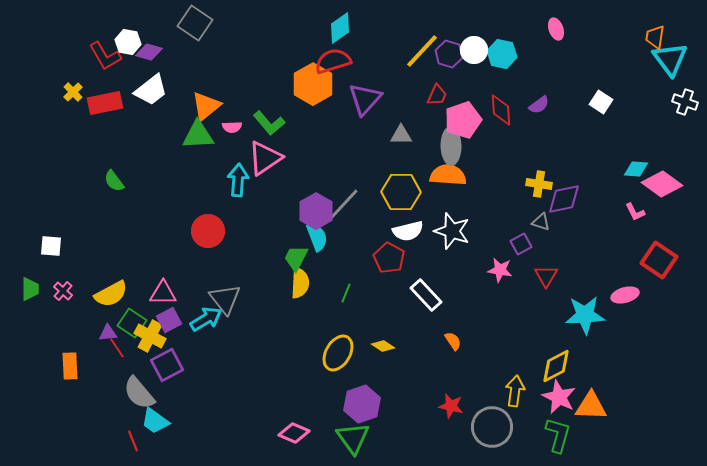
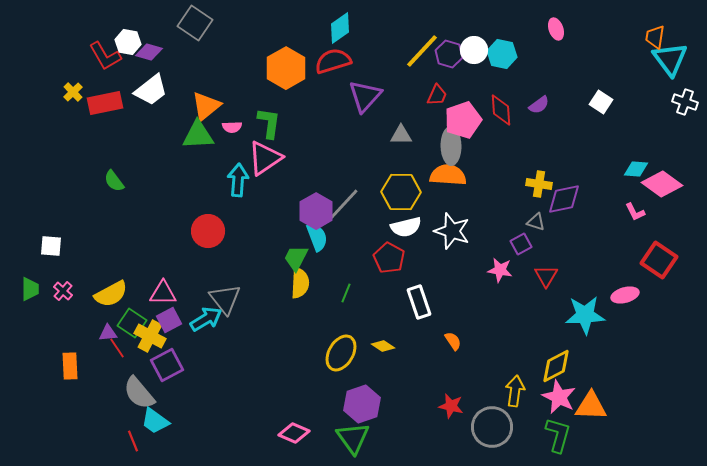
orange hexagon at (313, 84): moved 27 px left, 16 px up
purple triangle at (365, 99): moved 3 px up
green L-shape at (269, 123): rotated 132 degrees counterclockwise
gray triangle at (541, 222): moved 5 px left
white semicircle at (408, 231): moved 2 px left, 4 px up
white rectangle at (426, 295): moved 7 px left, 7 px down; rotated 24 degrees clockwise
yellow ellipse at (338, 353): moved 3 px right
